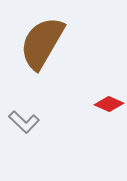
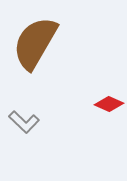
brown semicircle: moved 7 px left
